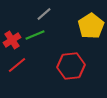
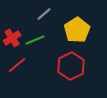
yellow pentagon: moved 14 px left, 4 px down
green line: moved 5 px down
red cross: moved 2 px up
red hexagon: rotated 20 degrees counterclockwise
